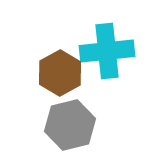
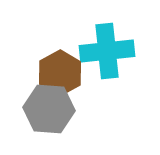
gray hexagon: moved 21 px left, 16 px up; rotated 18 degrees clockwise
